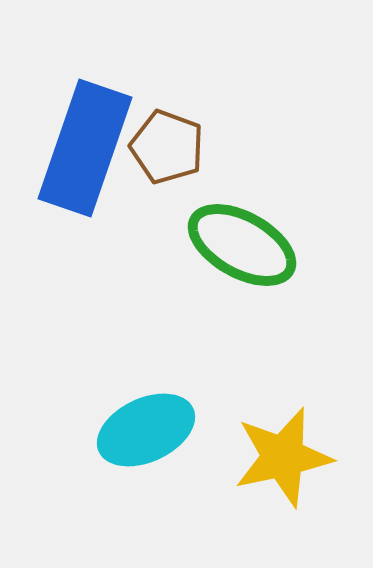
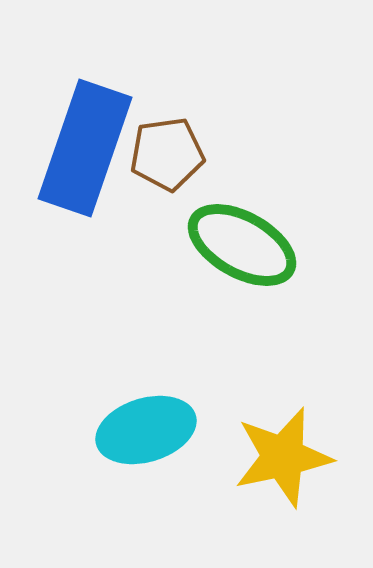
brown pentagon: moved 7 px down; rotated 28 degrees counterclockwise
cyan ellipse: rotated 8 degrees clockwise
